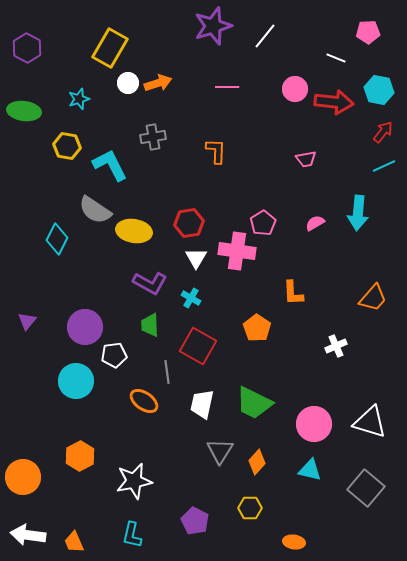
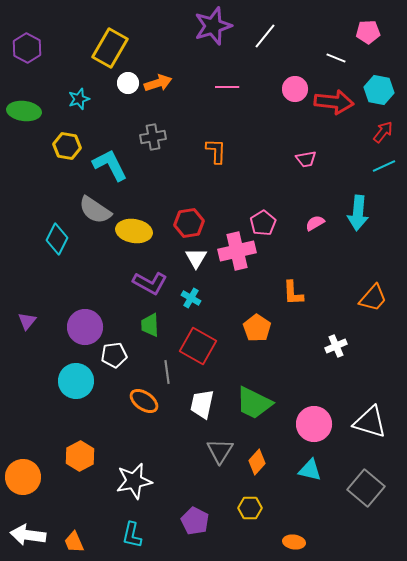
pink cross at (237, 251): rotated 21 degrees counterclockwise
